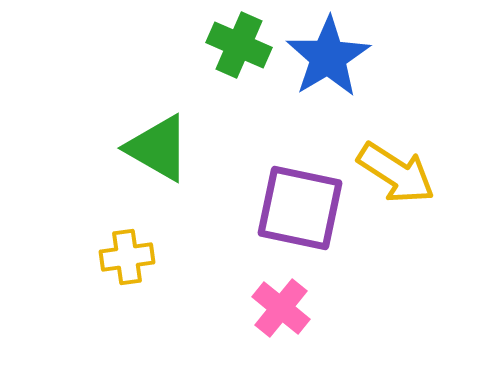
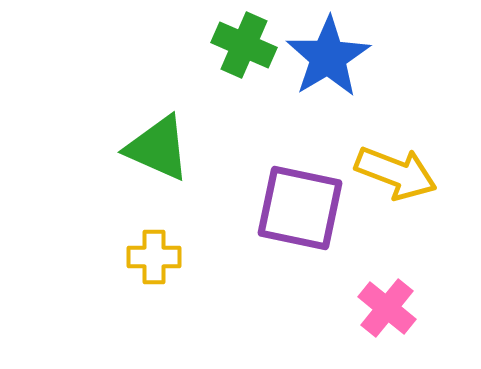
green cross: moved 5 px right
green triangle: rotated 6 degrees counterclockwise
yellow arrow: rotated 12 degrees counterclockwise
yellow cross: moved 27 px right; rotated 8 degrees clockwise
pink cross: moved 106 px right
